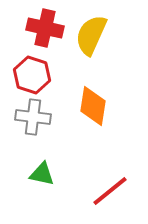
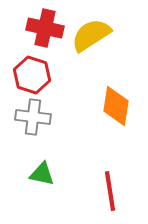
yellow semicircle: rotated 33 degrees clockwise
orange diamond: moved 23 px right
red line: rotated 60 degrees counterclockwise
